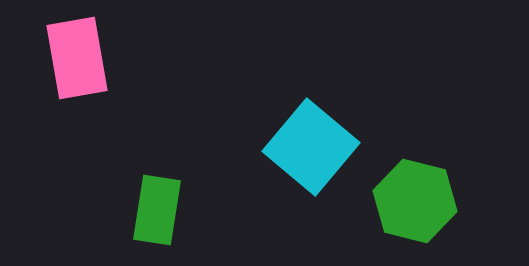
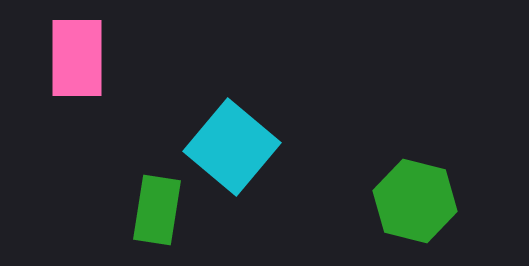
pink rectangle: rotated 10 degrees clockwise
cyan square: moved 79 px left
